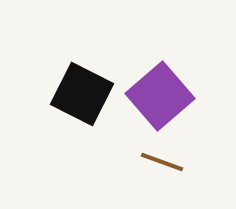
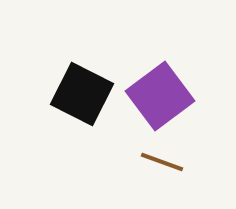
purple square: rotated 4 degrees clockwise
